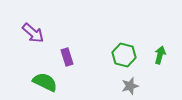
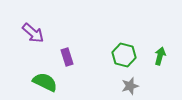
green arrow: moved 1 px down
